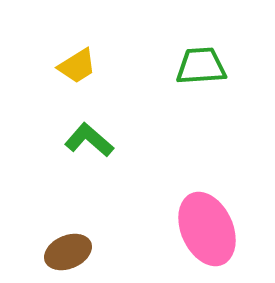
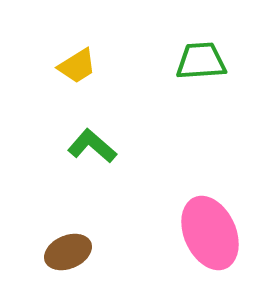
green trapezoid: moved 5 px up
green L-shape: moved 3 px right, 6 px down
pink ellipse: moved 3 px right, 4 px down
